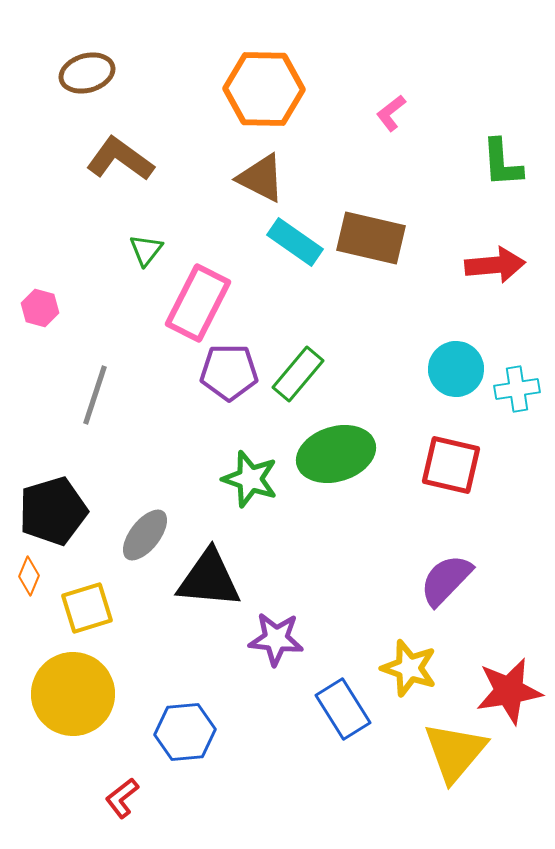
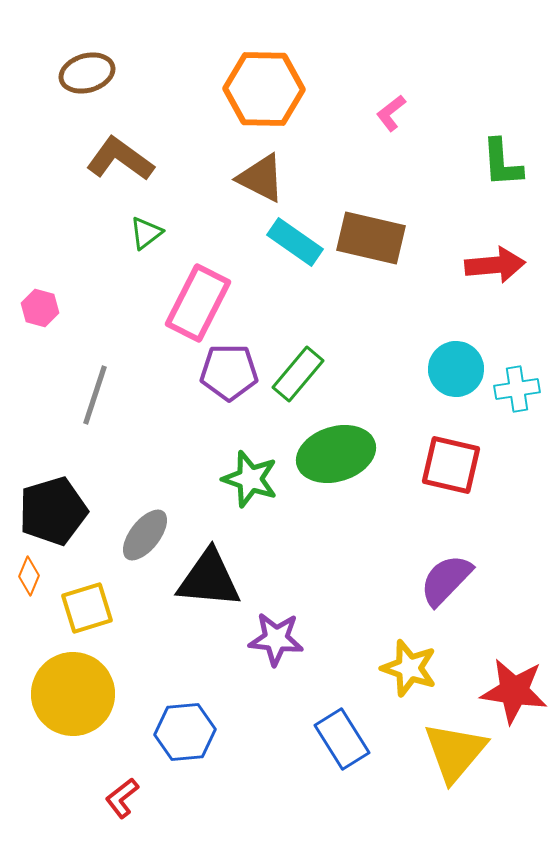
green triangle: moved 17 px up; rotated 15 degrees clockwise
red star: moved 5 px right; rotated 18 degrees clockwise
blue rectangle: moved 1 px left, 30 px down
